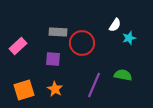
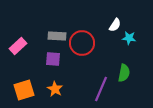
gray rectangle: moved 1 px left, 4 px down
cyan star: rotated 24 degrees clockwise
green semicircle: moved 1 px right, 2 px up; rotated 90 degrees clockwise
purple line: moved 7 px right, 4 px down
